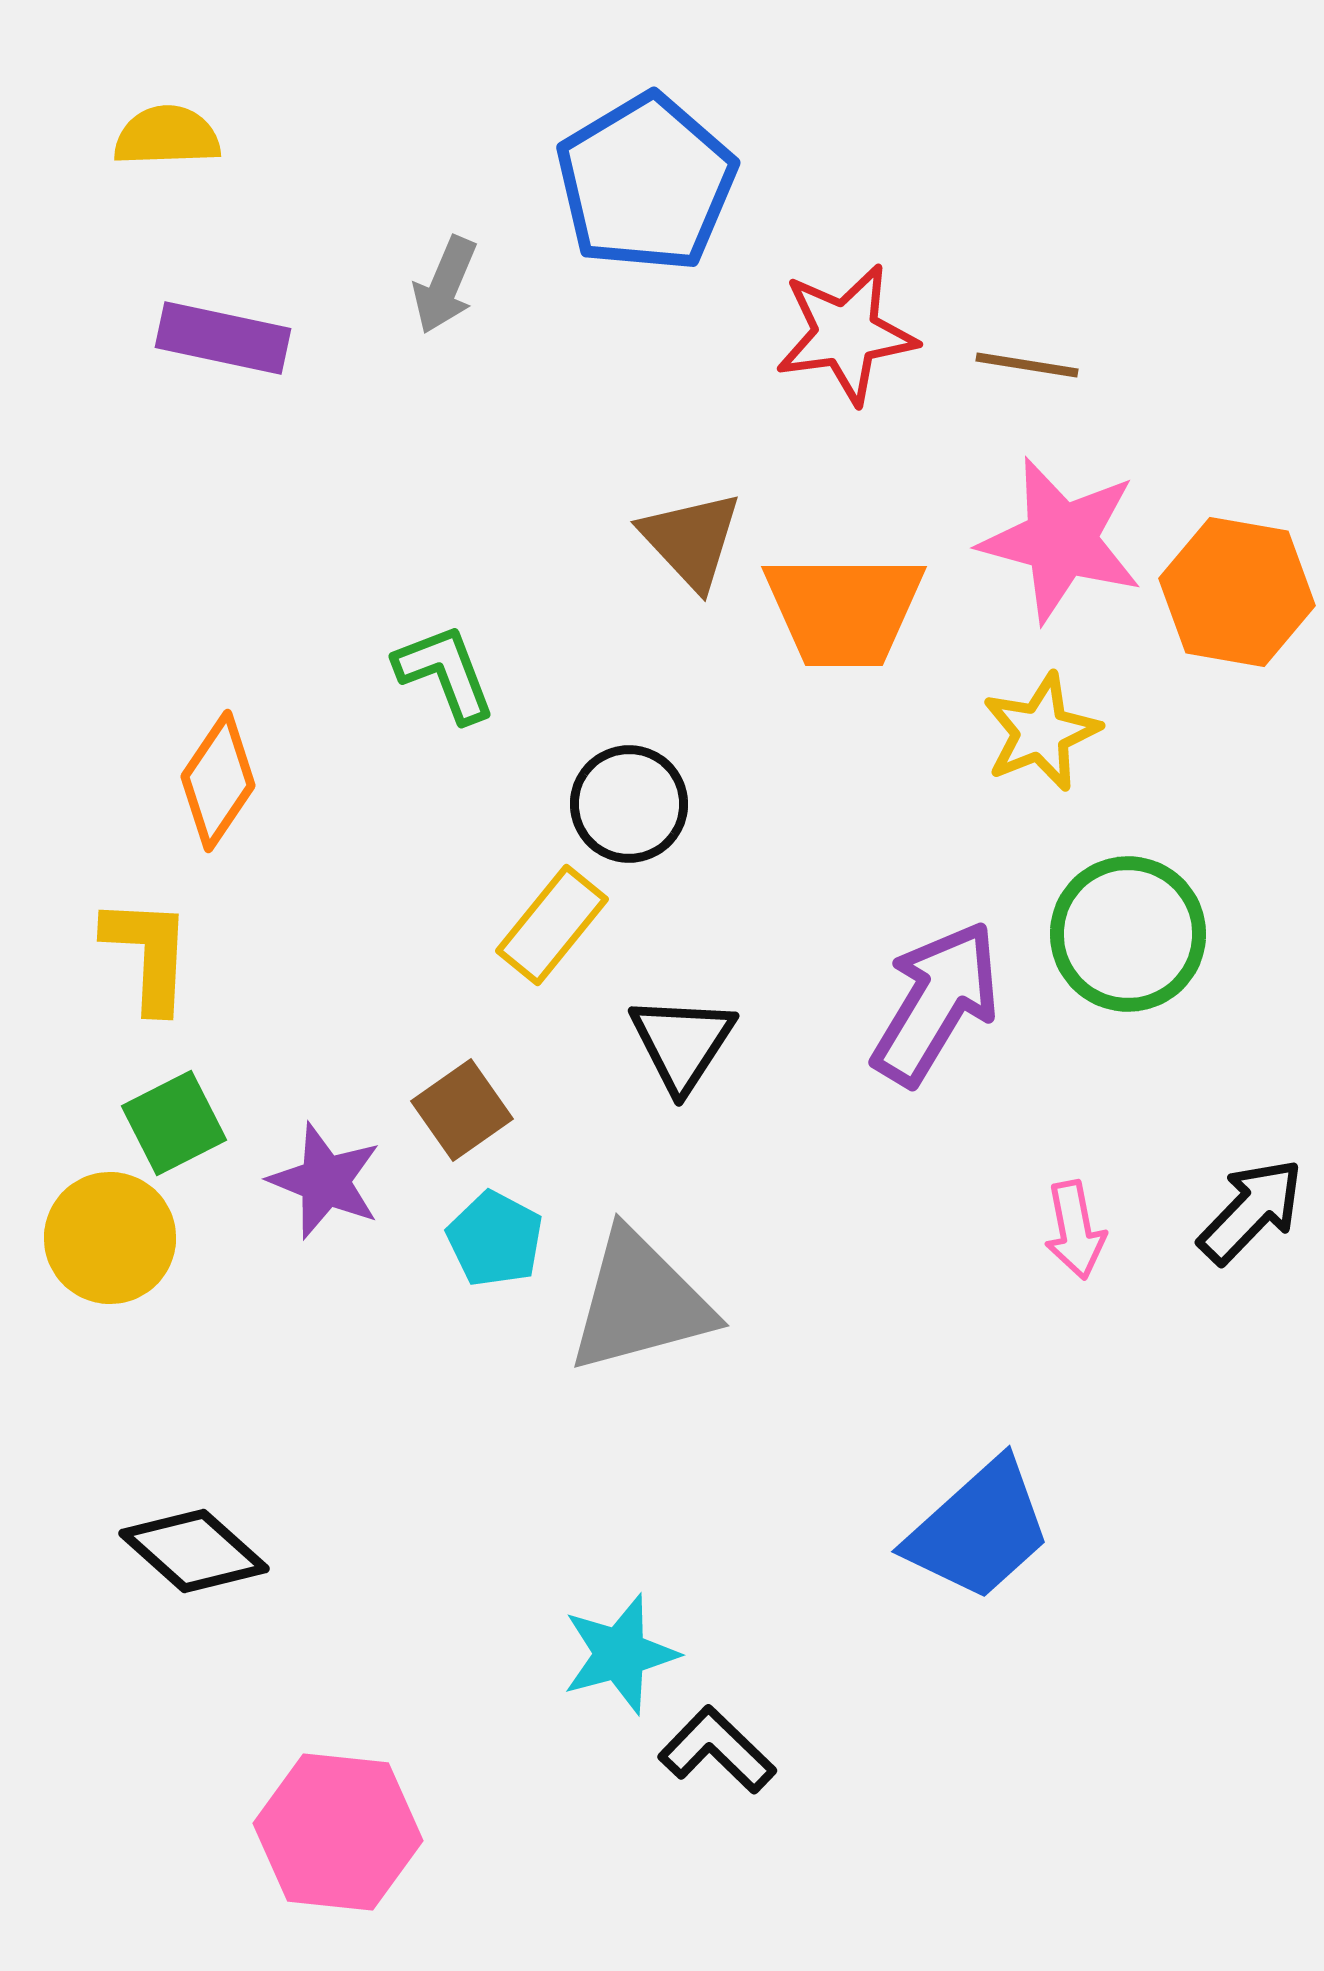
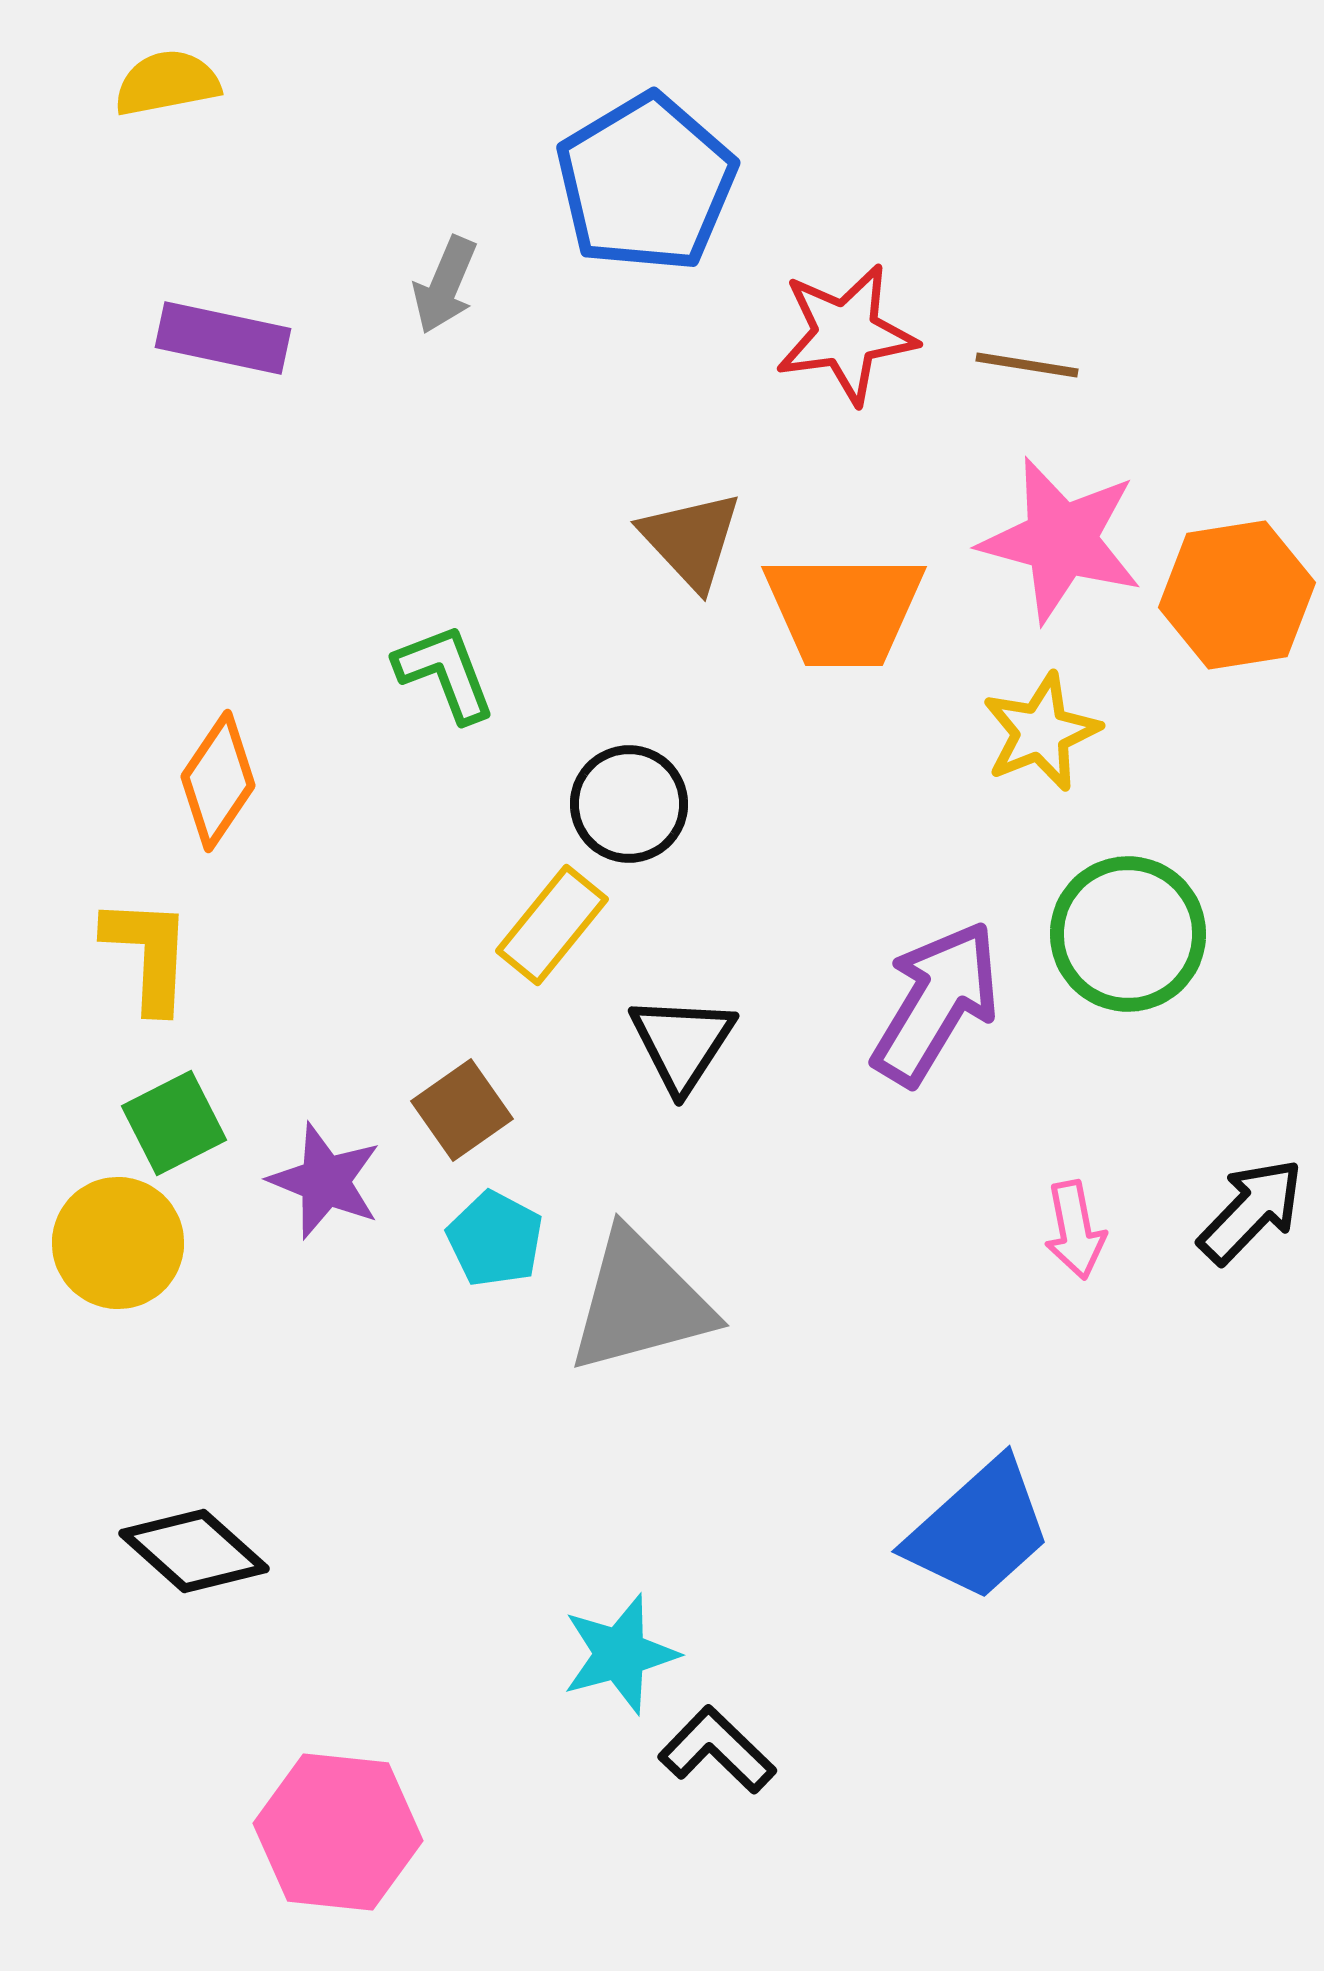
yellow semicircle: moved 53 px up; rotated 9 degrees counterclockwise
orange hexagon: moved 3 px down; rotated 19 degrees counterclockwise
yellow circle: moved 8 px right, 5 px down
